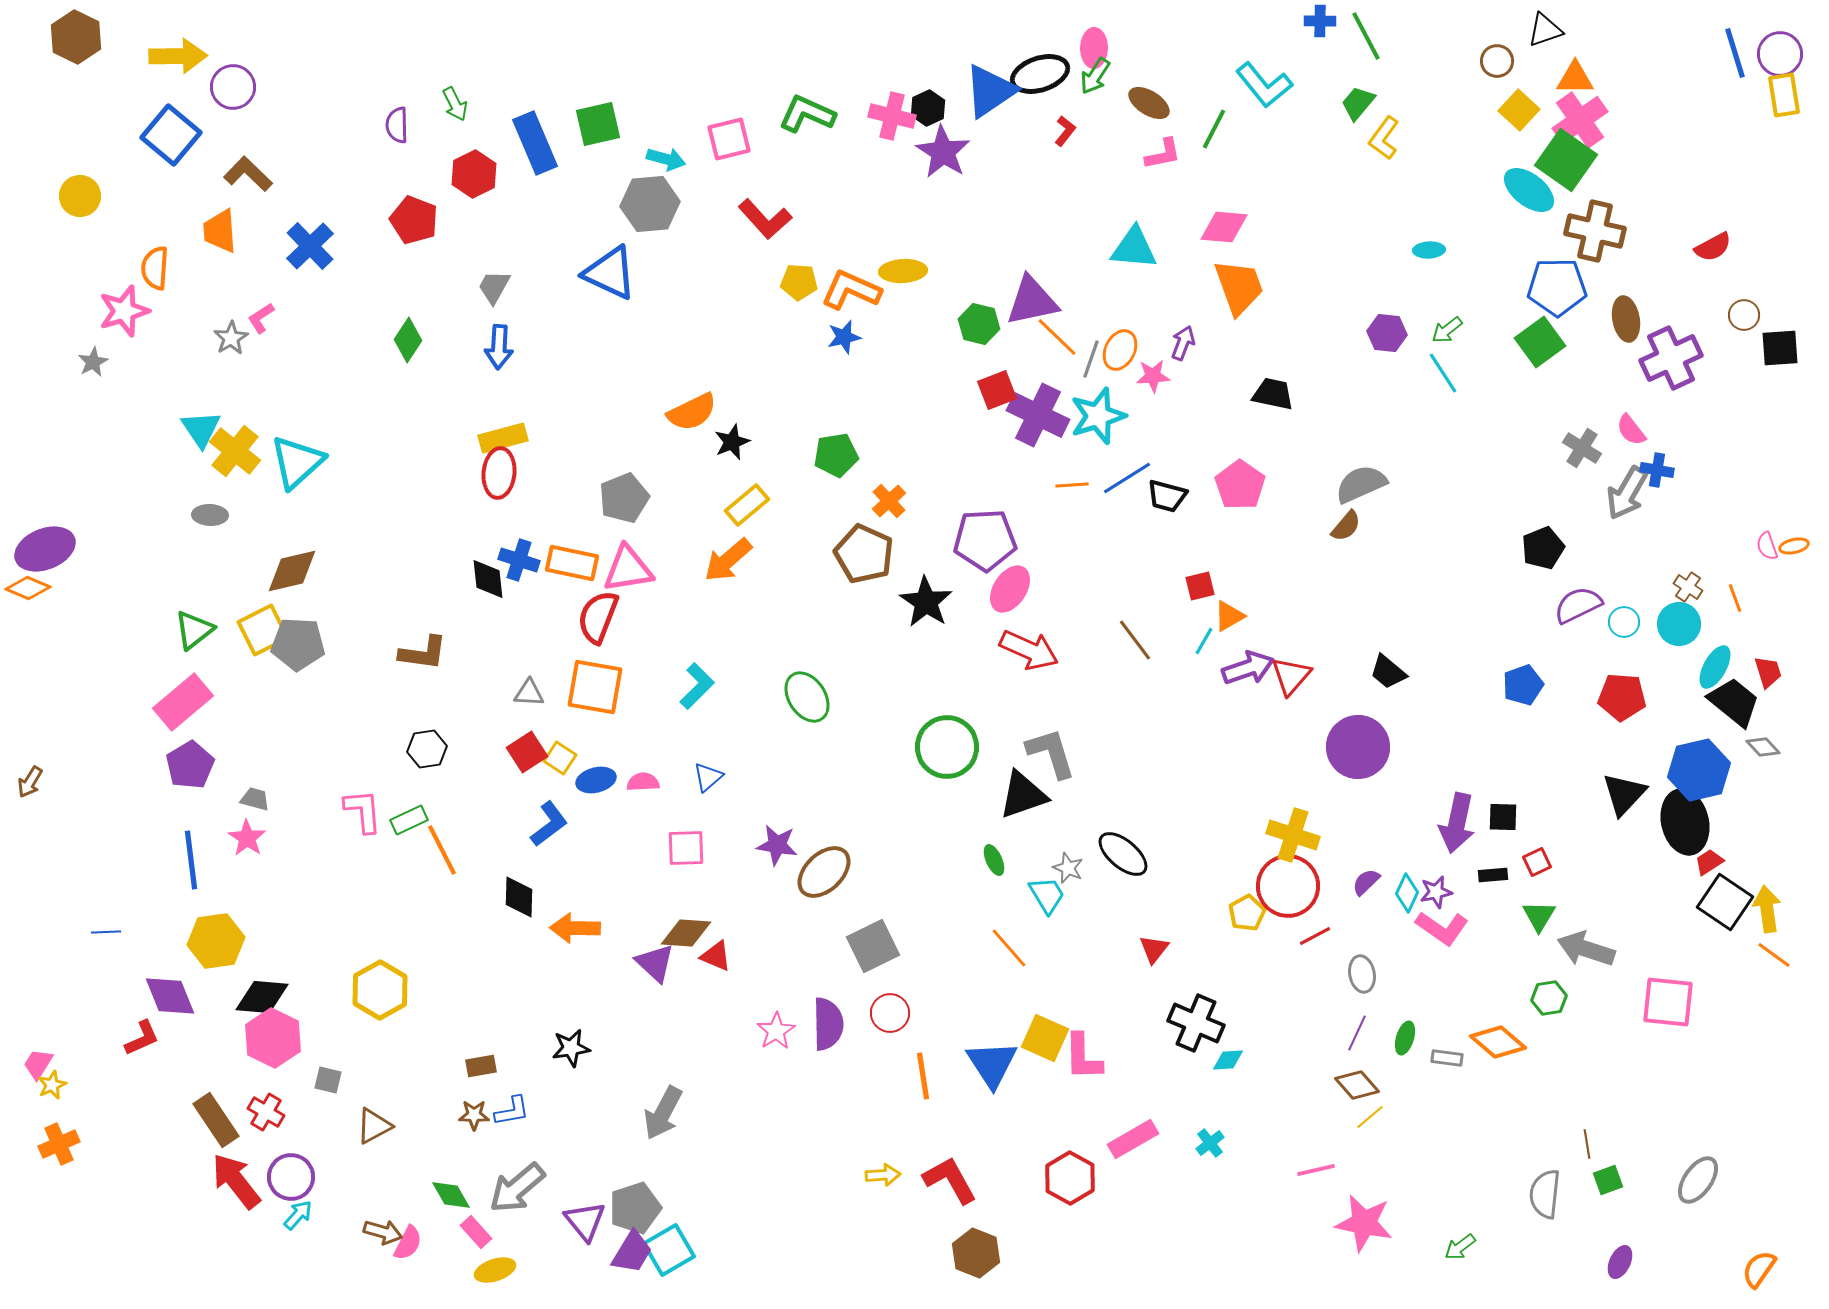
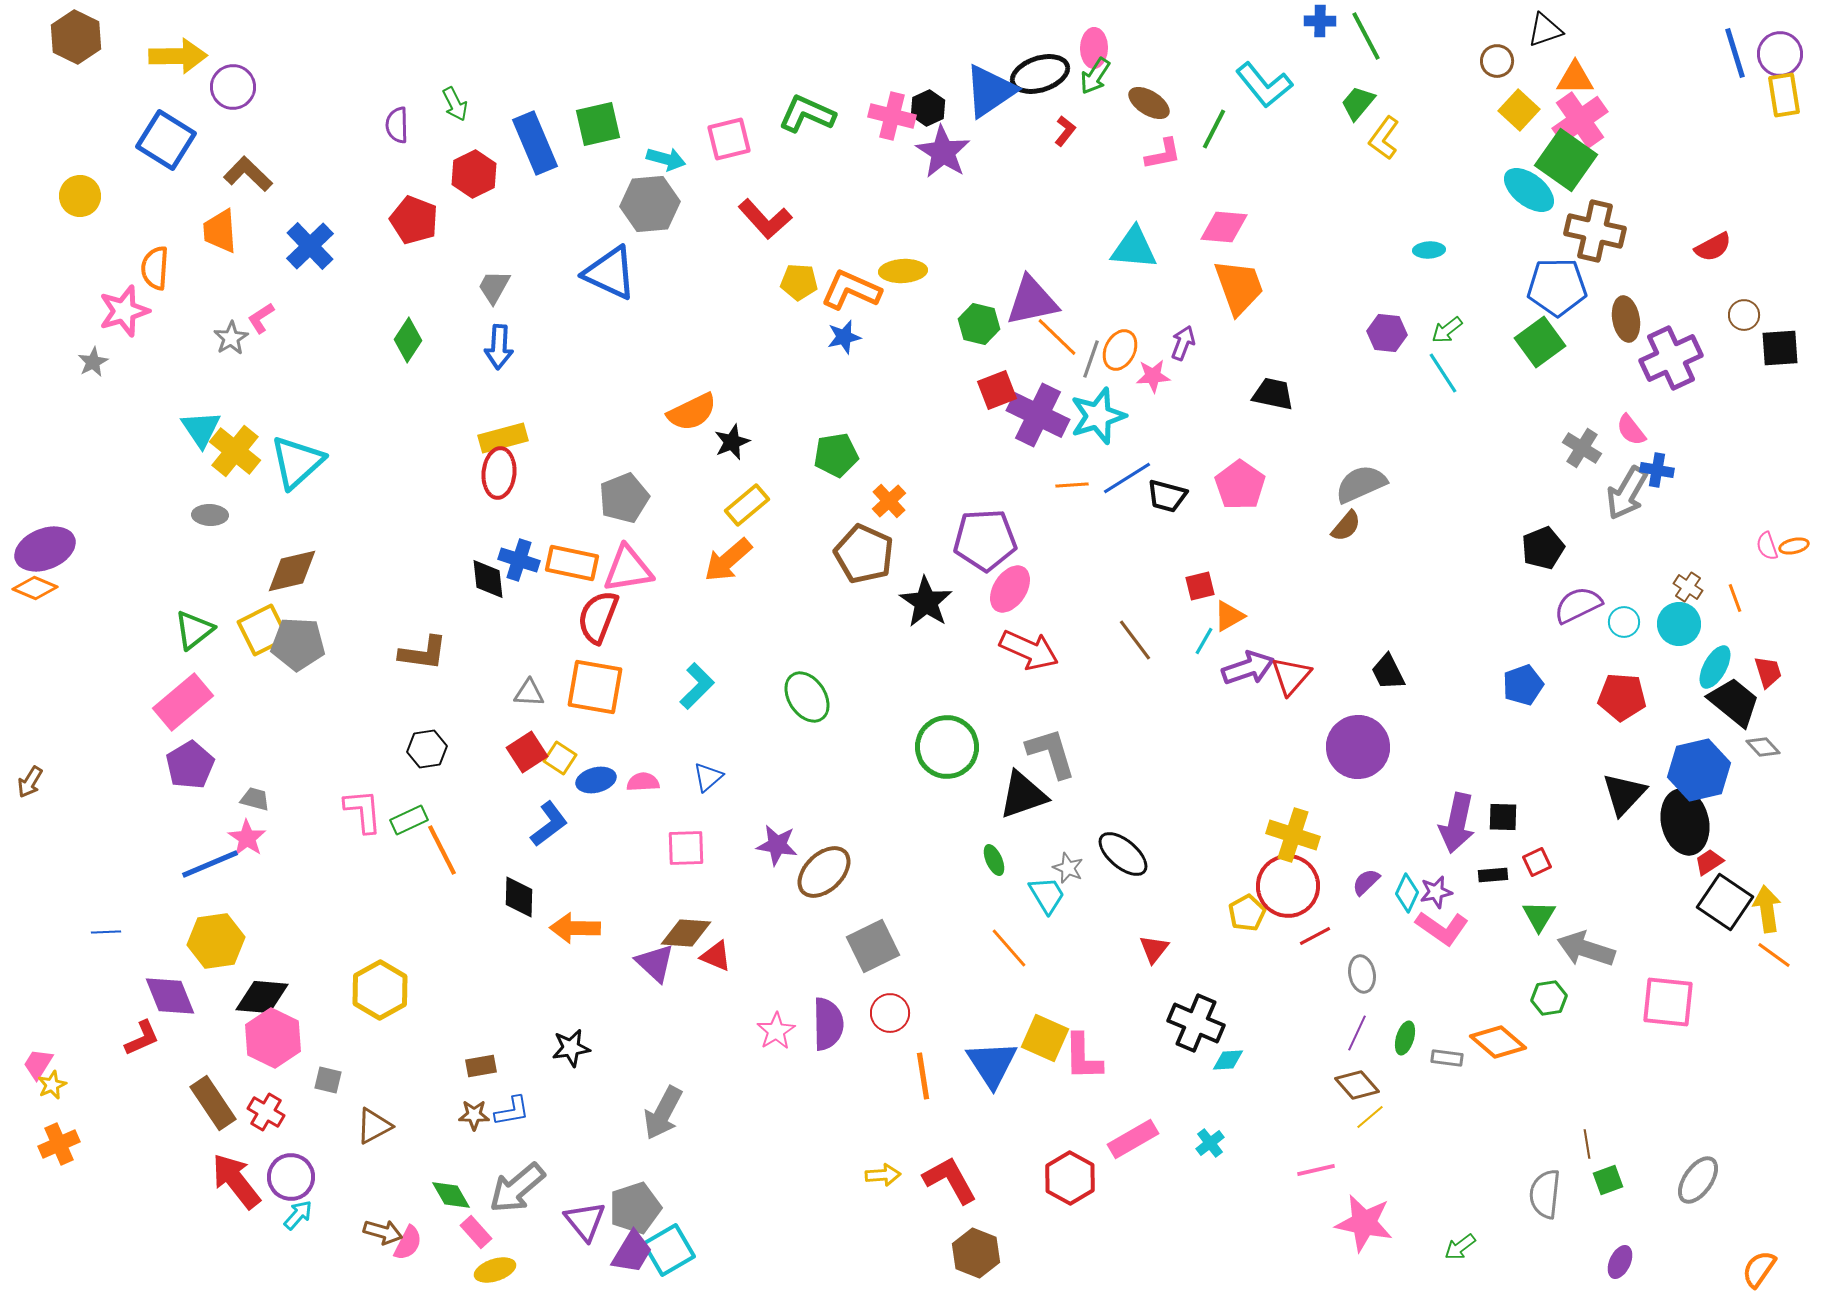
blue square at (171, 135): moved 5 px left, 5 px down; rotated 8 degrees counterclockwise
orange diamond at (28, 588): moved 7 px right
black trapezoid at (1388, 672): rotated 24 degrees clockwise
blue line at (191, 860): moved 19 px right, 4 px down; rotated 74 degrees clockwise
brown rectangle at (216, 1120): moved 3 px left, 17 px up
